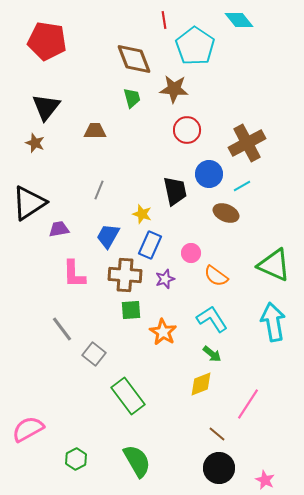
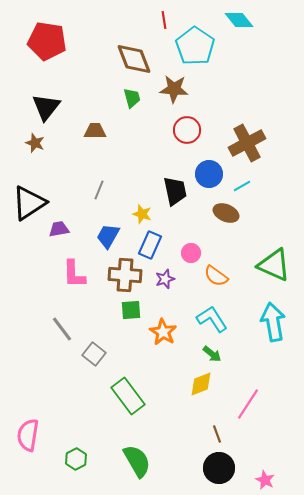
pink semicircle at (28, 429): moved 6 px down; rotated 52 degrees counterclockwise
brown line at (217, 434): rotated 30 degrees clockwise
